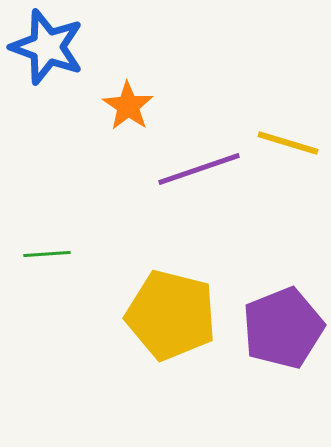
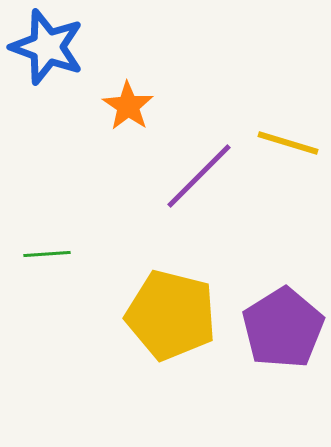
purple line: moved 7 px down; rotated 26 degrees counterclockwise
purple pentagon: rotated 10 degrees counterclockwise
